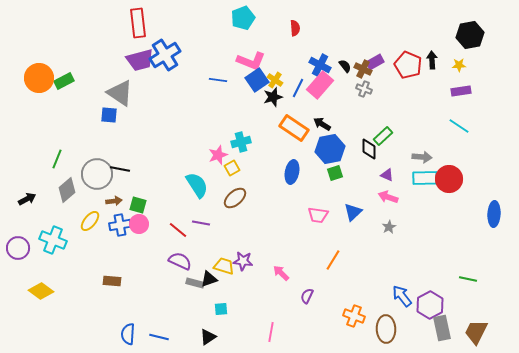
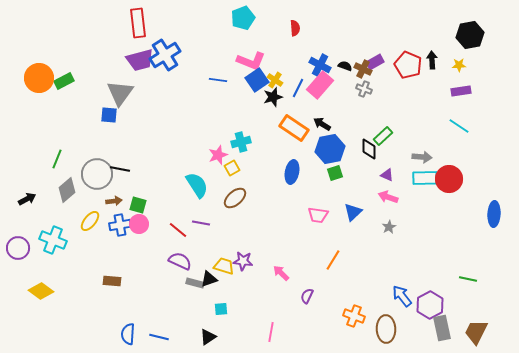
black semicircle at (345, 66): rotated 32 degrees counterclockwise
gray triangle at (120, 93): rotated 32 degrees clockwise
